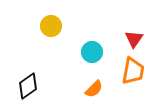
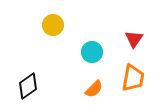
yellow circle: moved 2 px right, 1 px up
orange trapezoid: moved 7 px down
